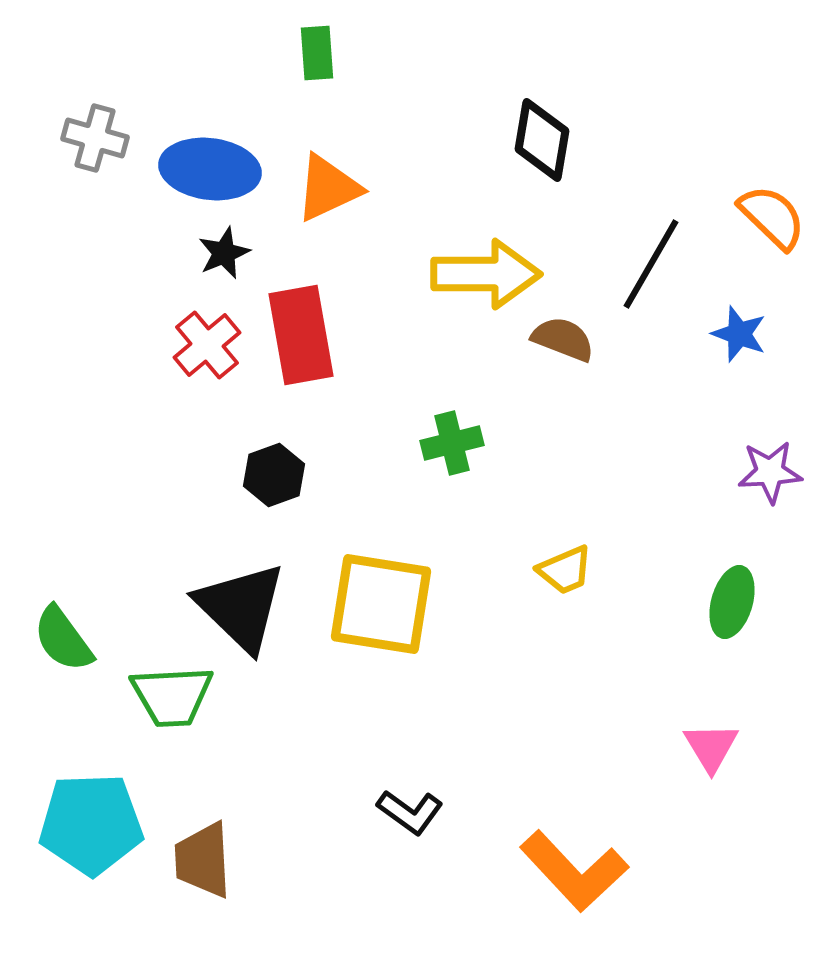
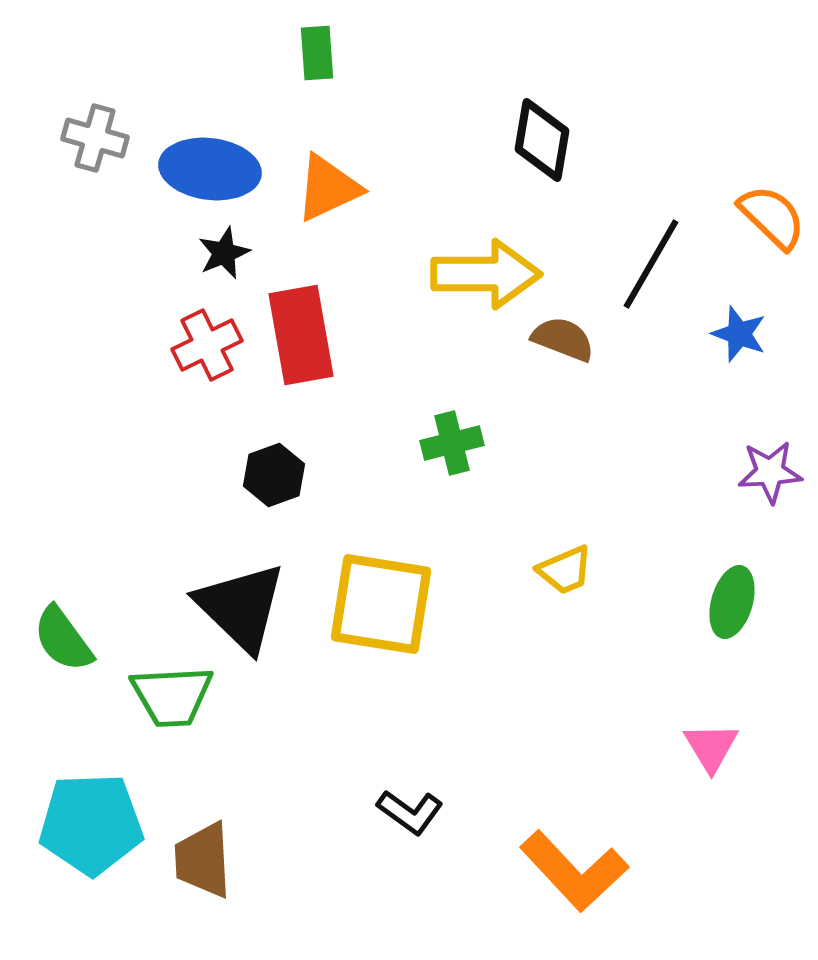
red cross: rotated 14 degrees clockwise
